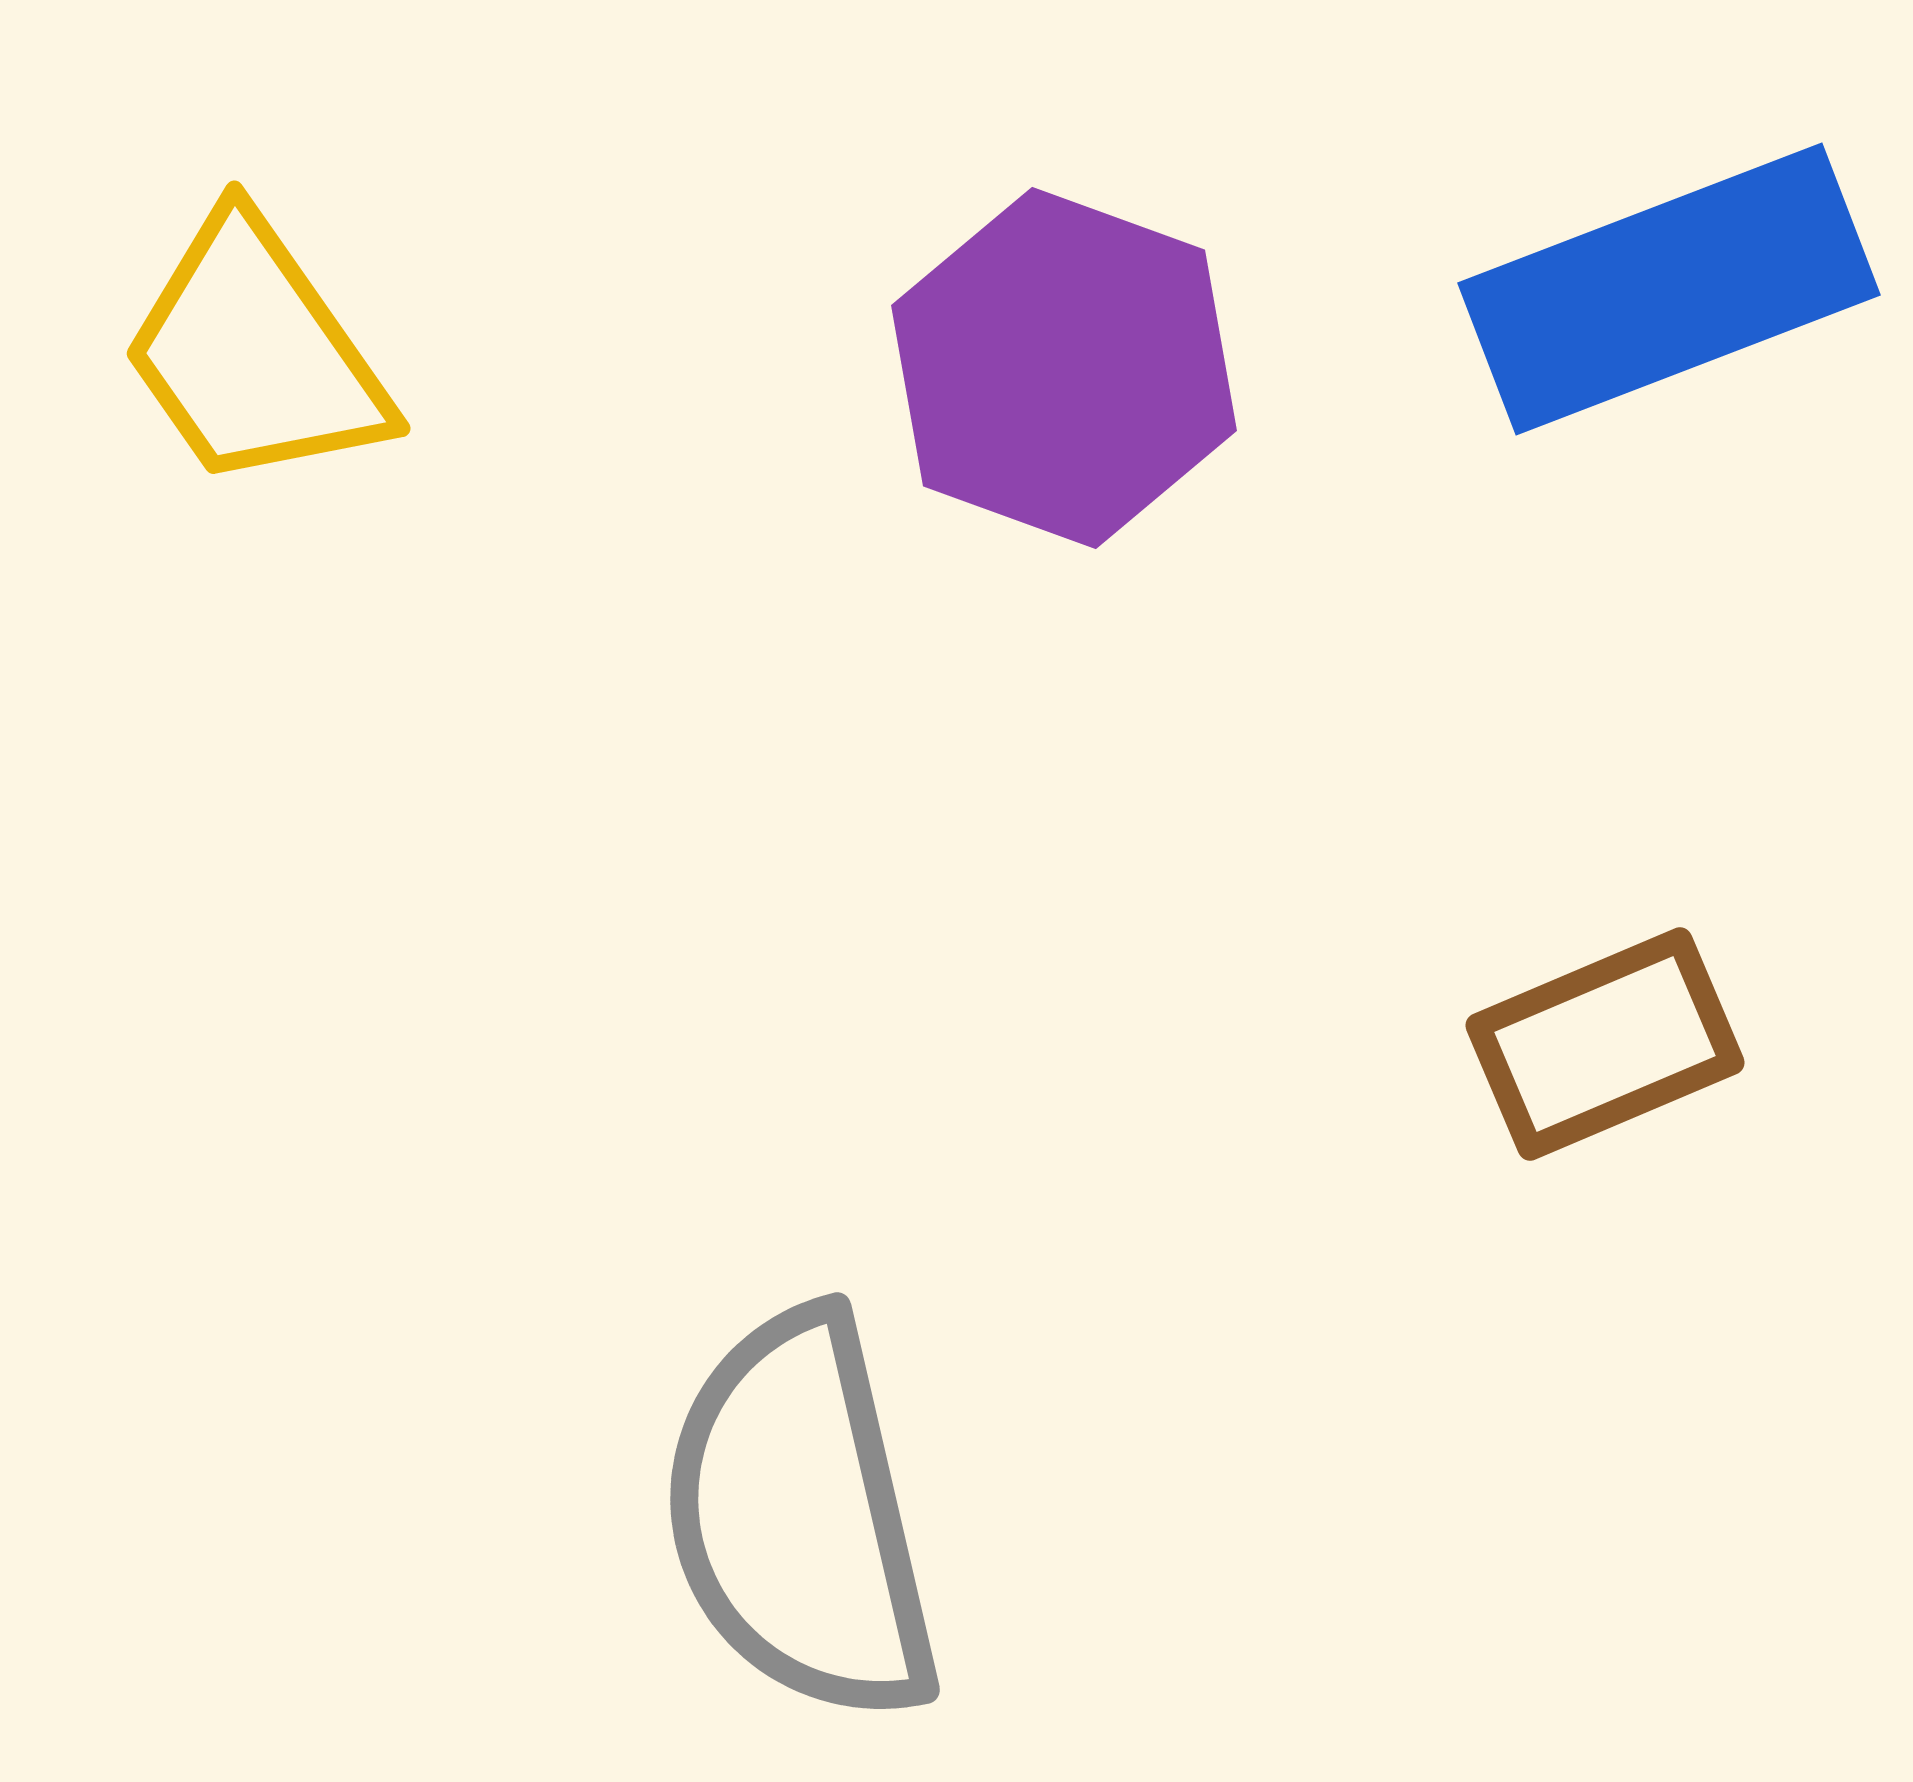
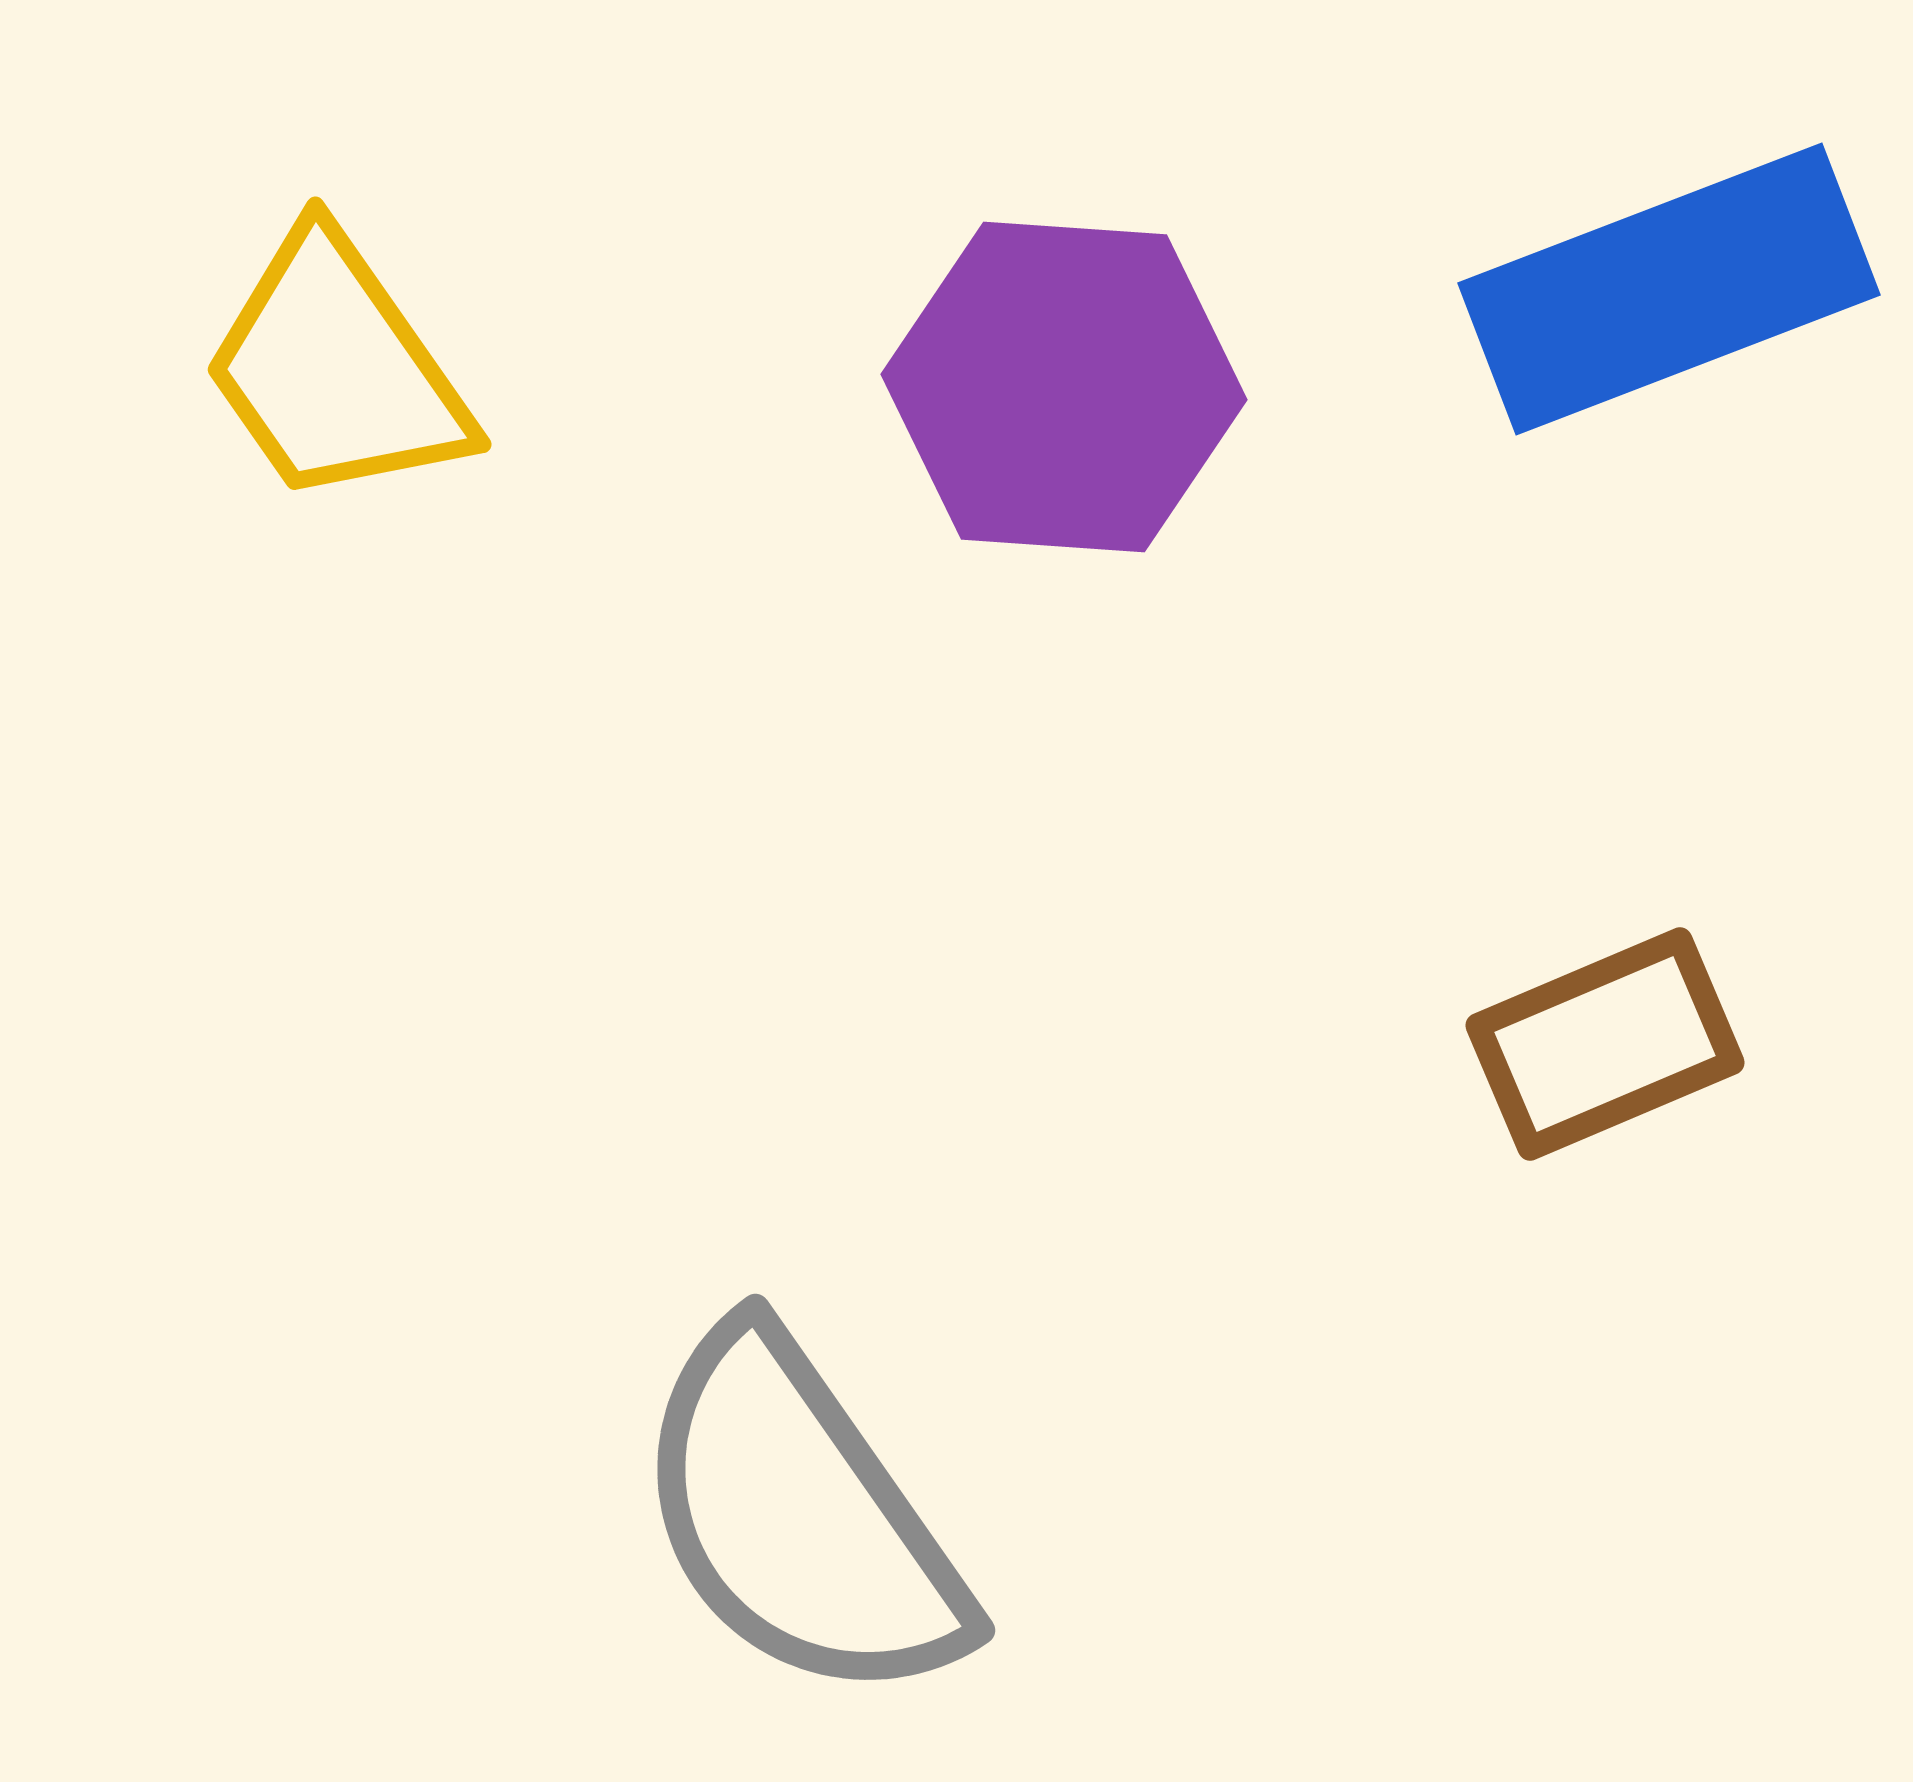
yellow trapezoid: moved 81 px right, 16 px down
purple hexagon: moved 19 px down; rotated 16 degrees counterclockwise
gray semicircle: rotated 22 degrees counterclockwise
